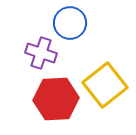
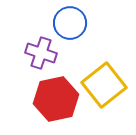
yellow square: moved 1 px left
red hexagon: rotated 9 degrees counterclockwise
